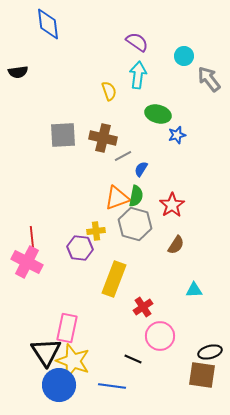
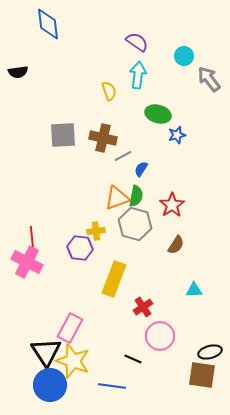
pink rectangle: moved 3 px right; rotated 16 degrees clockwise
blue circle: moved 9 px left
